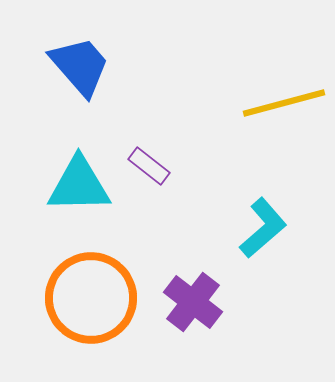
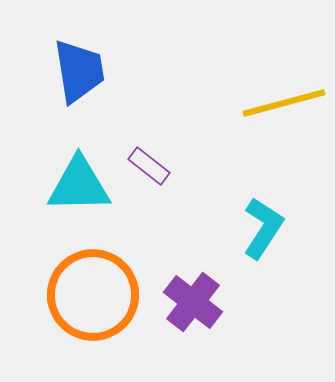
blue trapezoid: moved 1 px left, 5 px down; rotated 32 degrees clockwise
cyan L-shape: rotated 16 degrees counterclockwise
orange circle: moved 2 px right, 3 px up
